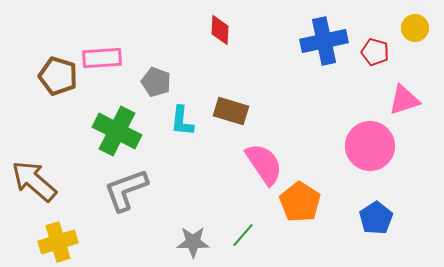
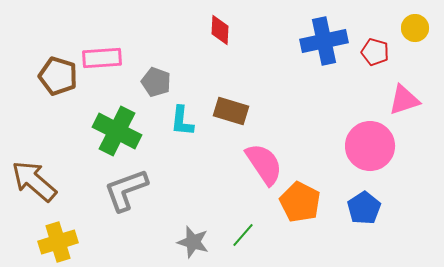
orange pentagon: rotated 6 degrees counterclockwise
blue pentagon: moved 12 px left, 10 px up
gray star: rotated 16 degrees clockwise
